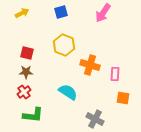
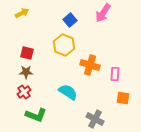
blue square: moved 9 px right, 8 px down; rotated 24 degrees counterclockwise
green L-shape: moved 3 px right; rotated 15 degrees clockwise
